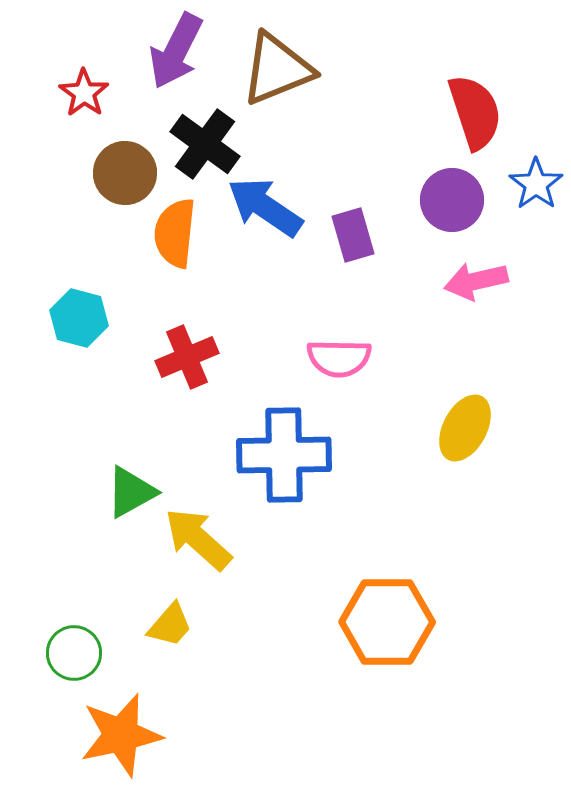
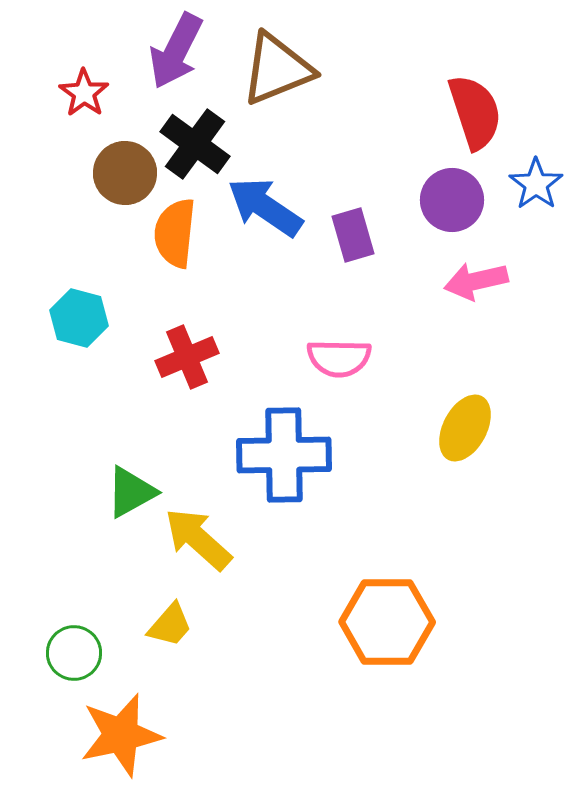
black cross: moved 10 px left
